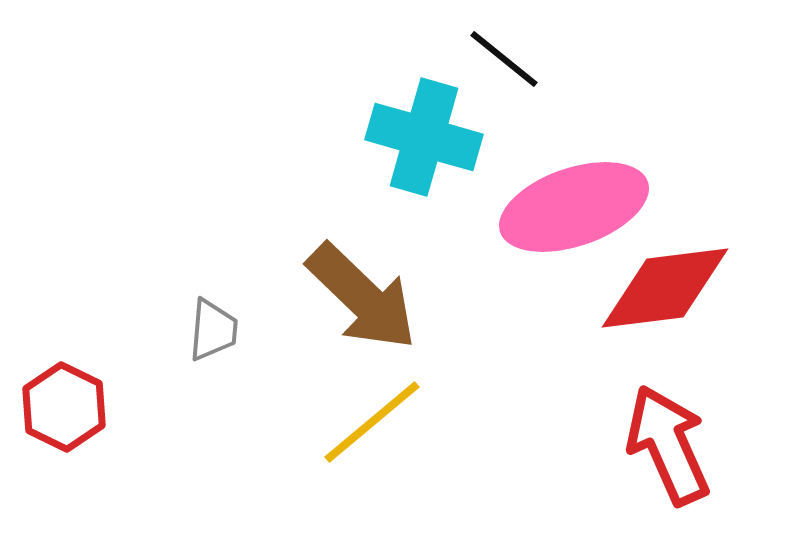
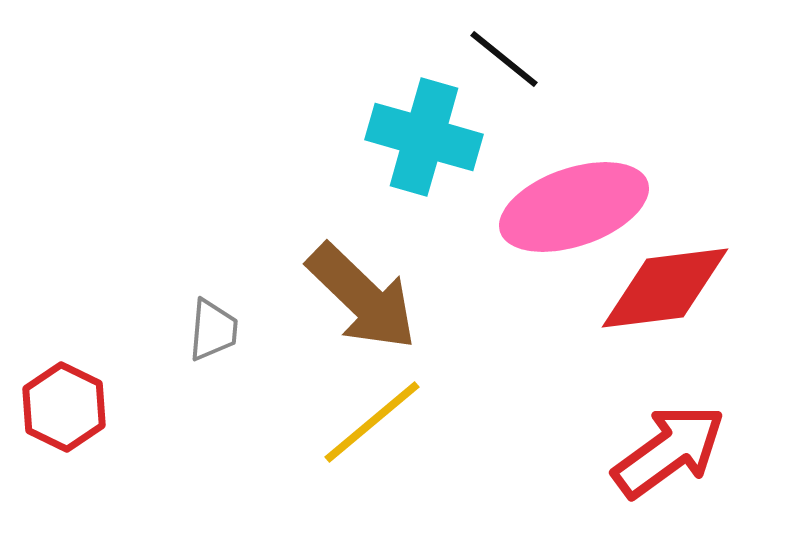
red arrow: moved 1 px right, 6 px down; rotated 78 degrees clockwise
